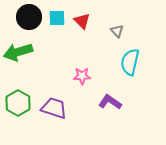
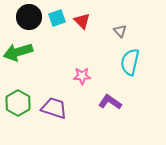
cyan square: rotated 18 degrees counterclockwise
gray triangle: moved 3 px right
